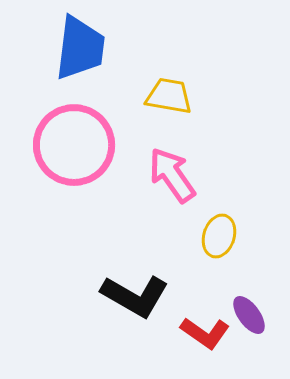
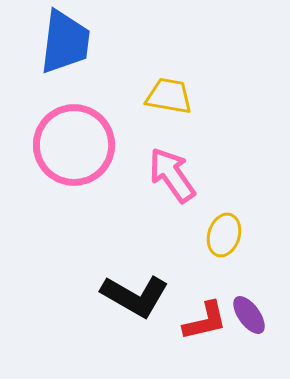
blue trapezoid: moved 15 px left, 6 px up
yellow ellipse: moved 5 px right, 1 px up
red L-shape: moved 12 px up; rotated 48 degrees counterclockwise
